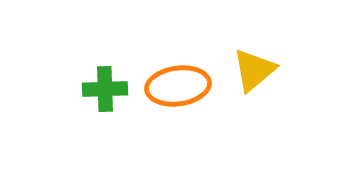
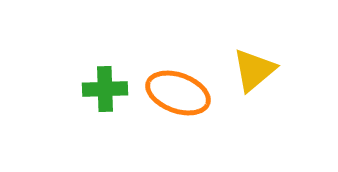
orange ellipse: moved 7 px down; rotated 28 degrees clockwise
